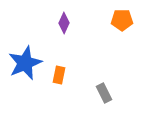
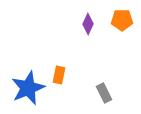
purple diamond: moved 24 px right, 1 px down
blue star: moved 3 px right, 25 px down
